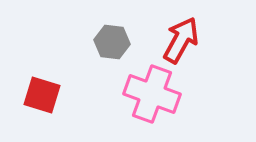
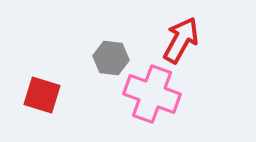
gray hexagon: moved 1 px left, 16 px down
